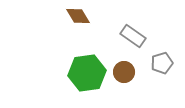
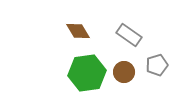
brown diamond: moved 15 px down
gray rectangle: moved 4 px left, 1 px up
gray pentagon: moved 5 px left, 2 px down
